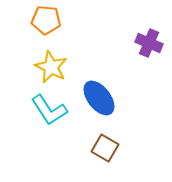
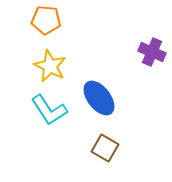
purple cross: moved 3 px right, 9 px down
yellow star: moved 1 px left, 1 px up
